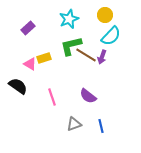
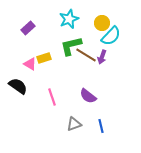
yellow circle: moved 3 px left, 8 px down
